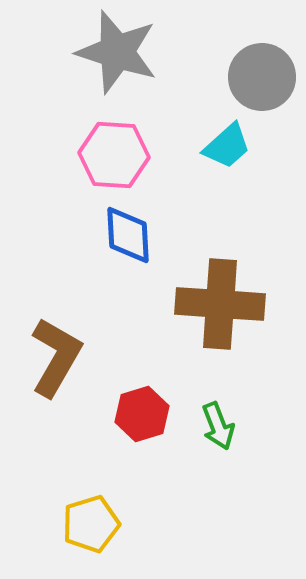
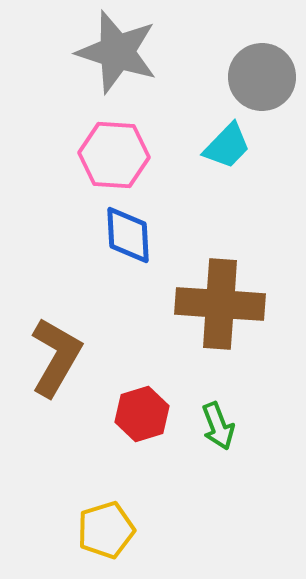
cyan trapezoid: rotated 4 degrees counterclockwise
yellow pentagon: moved 15 px right, 6 px down
